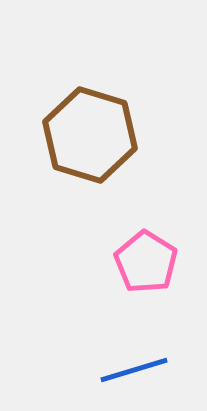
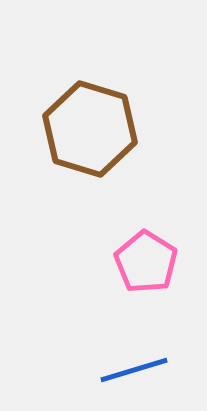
brown hexagon: moved 6 px up
